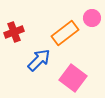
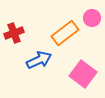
red cross: moved 1 px down
blue arrow: rotated 20 degrees clockwise
pink square: moved 10 px right, 4 px up
